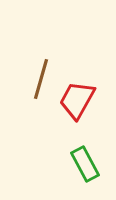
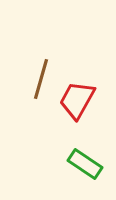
green rectangle: rotated 28 degrees counterclockwise
